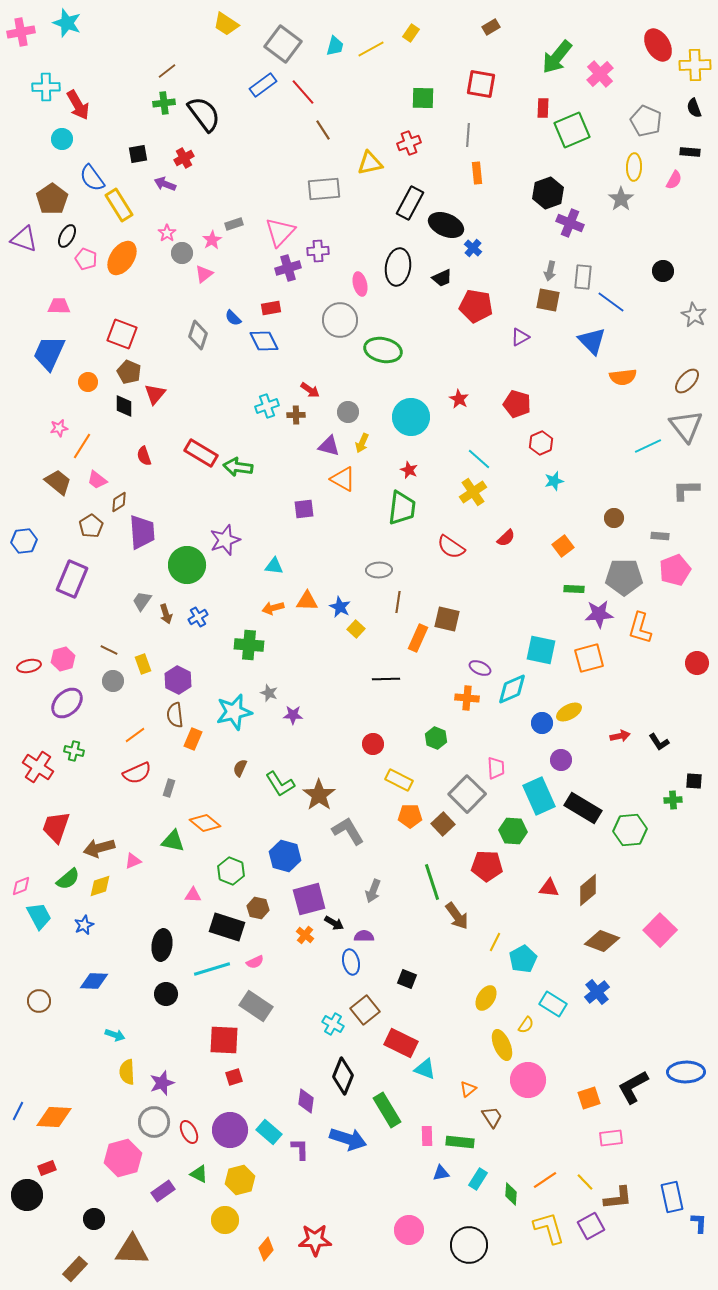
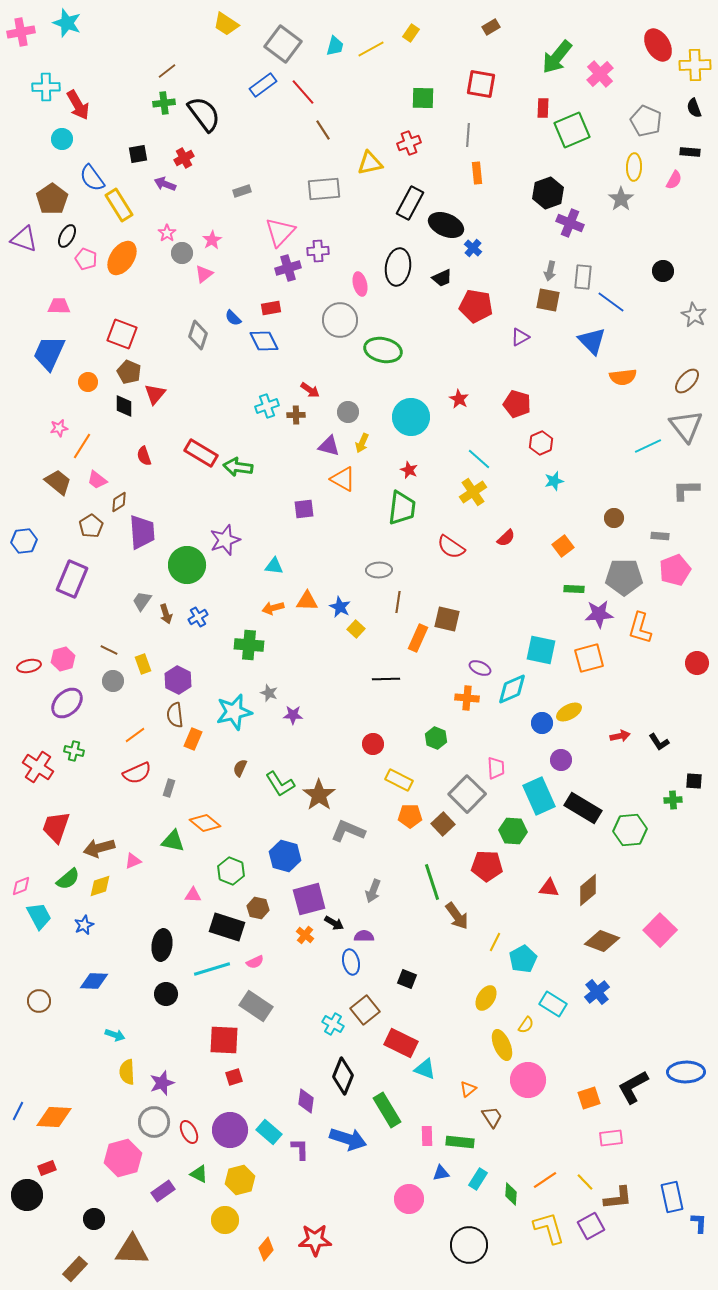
gray rectangle at (234, 224): moved 8 px right, 33 px up
gray L-shape at (348, 831): rotated 36 degrees counterclockwise
pink circle at (409, 1230): moved 31 px up
